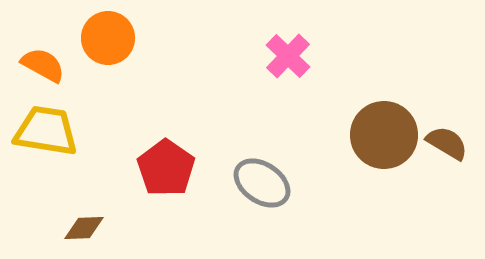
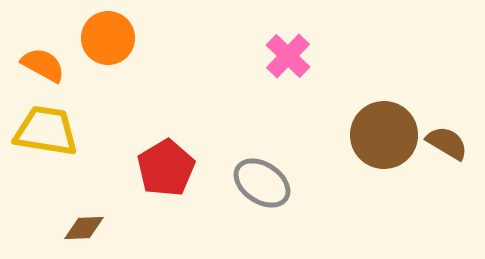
red pentagon: rotated 6 degrees clockwise
